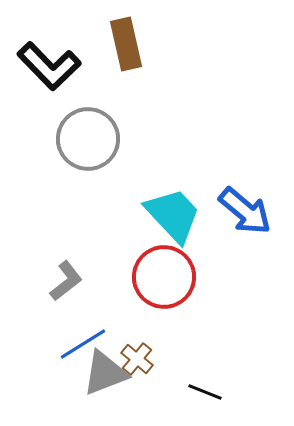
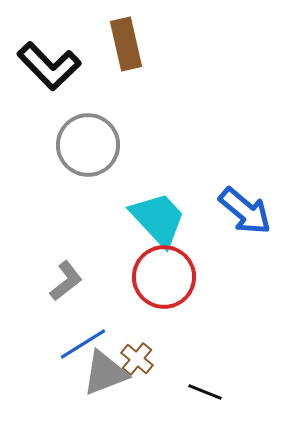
gray circle: moved 6 px down
cyan trapezoid: moved 15 px left, 4 px down
